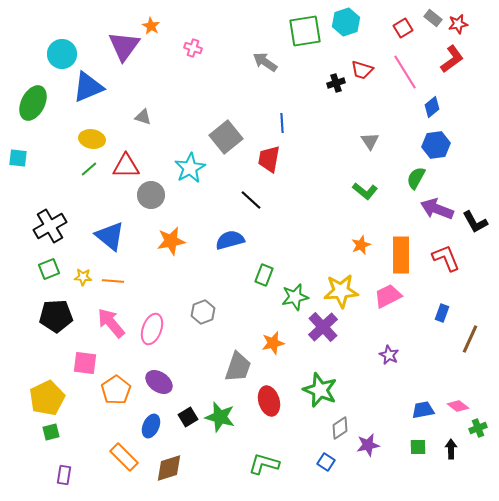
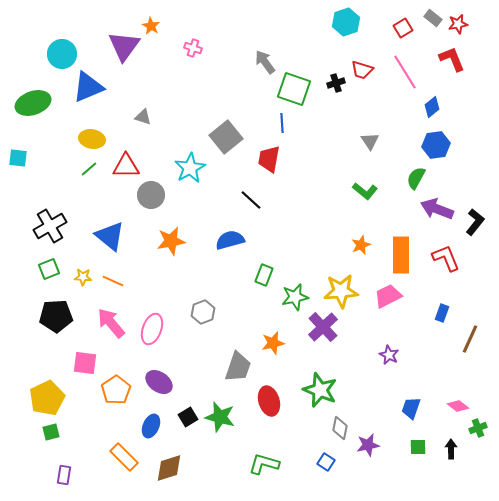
green square at (305, 31): moved 11 px left, 58 px down; rotated 28 degrees clockwise
red L-shape at (452, 59): rotated 76 degrees counterclockwise
gray arrow at (265, 62): rotated 20 degrees clockwise
green ellipse at (33, 103): rotated 44 degrees clockwise
black L-shape at (475, 222): rotated 112 degrees counterclockwise
orange line at (113, 281): rotated 20 degrees clockwise
blue trapezoid at (423, 410): moved 12 px left, 2 px up; rotated 60 degrees counterclockwise
gray diamond at (340, 428): rotated 45 degrees counterclockwise
